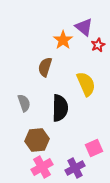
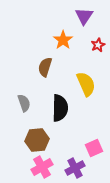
purple triangle: moved 11 px up; rotated 24 degrees clockwise
